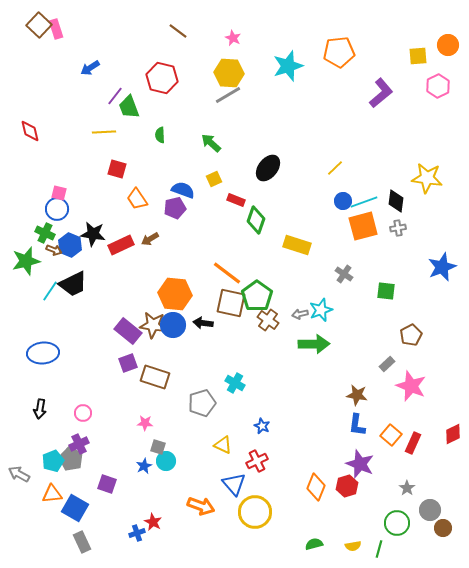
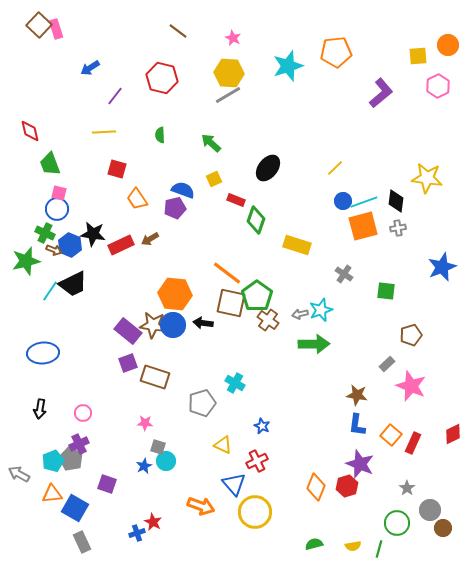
orange pentagon at (339, 52): moved 3 px left
green trapezoid at (129, 107): moved 79 px left, 57 px down
brown pentagon at (411, 335): rotated 10 degrees clockwise
